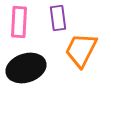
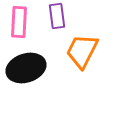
purple rectangle: moved 1 px left, 2 px up
orange trapezoid: moved 1 px right, 1 px down
